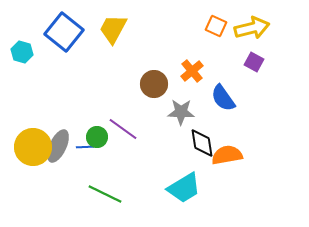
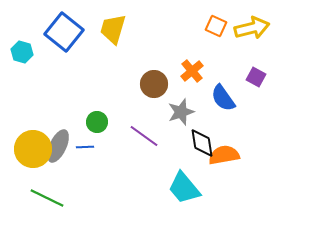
yellow trapezoid: rotated 12 degrees counterclockwise
purple square: moved 2 px right, 15 px down
gray star: rotated 20 degrees counterclockwise
purple line: moved 21 px right, 7 px down
green circle: moved 15 px up
yellow circle: moved 2 px down
orange semicircle: moved 3 px left
cyan trapezoid: rotated 81 degrees clockwise
green line: moved 58 px left, 4 px down
